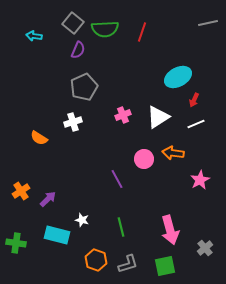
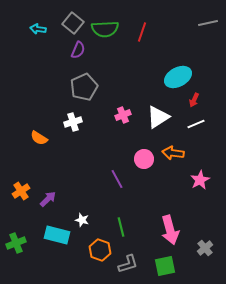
cyan arrow: moved 4 px right, 7 px up
green cross: rotated 30 degrees counterclockwise
orange hexagon: moved 4 px right, 10 px up
